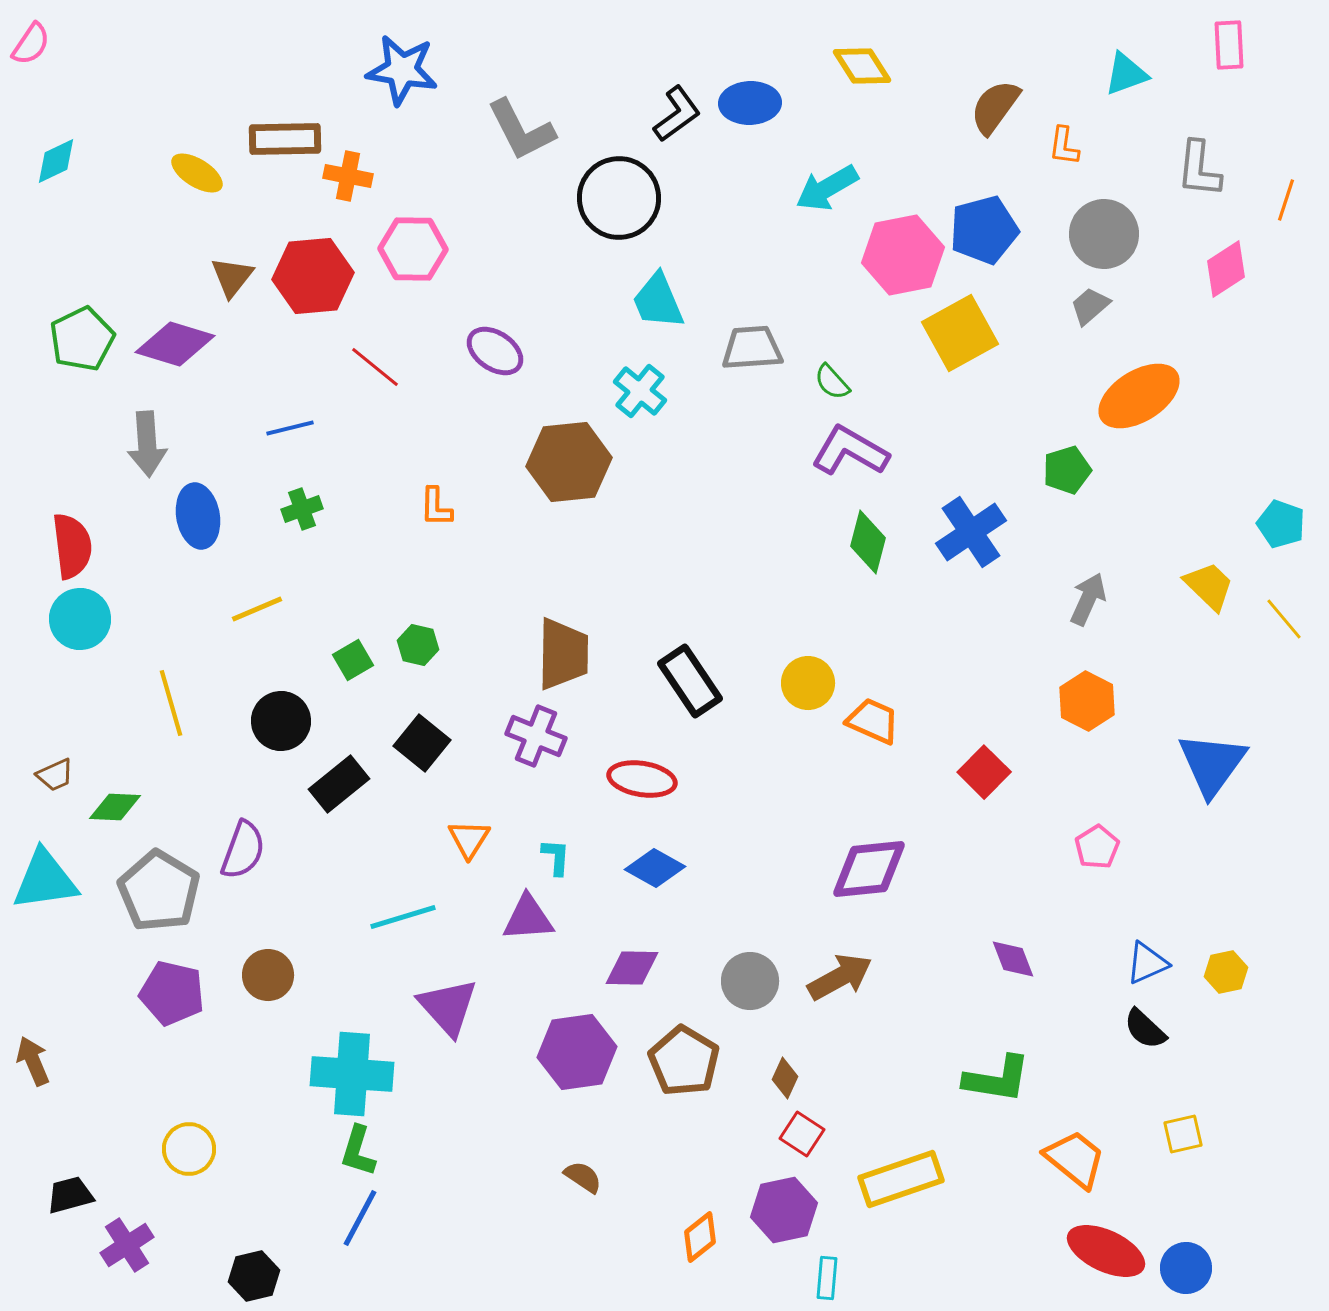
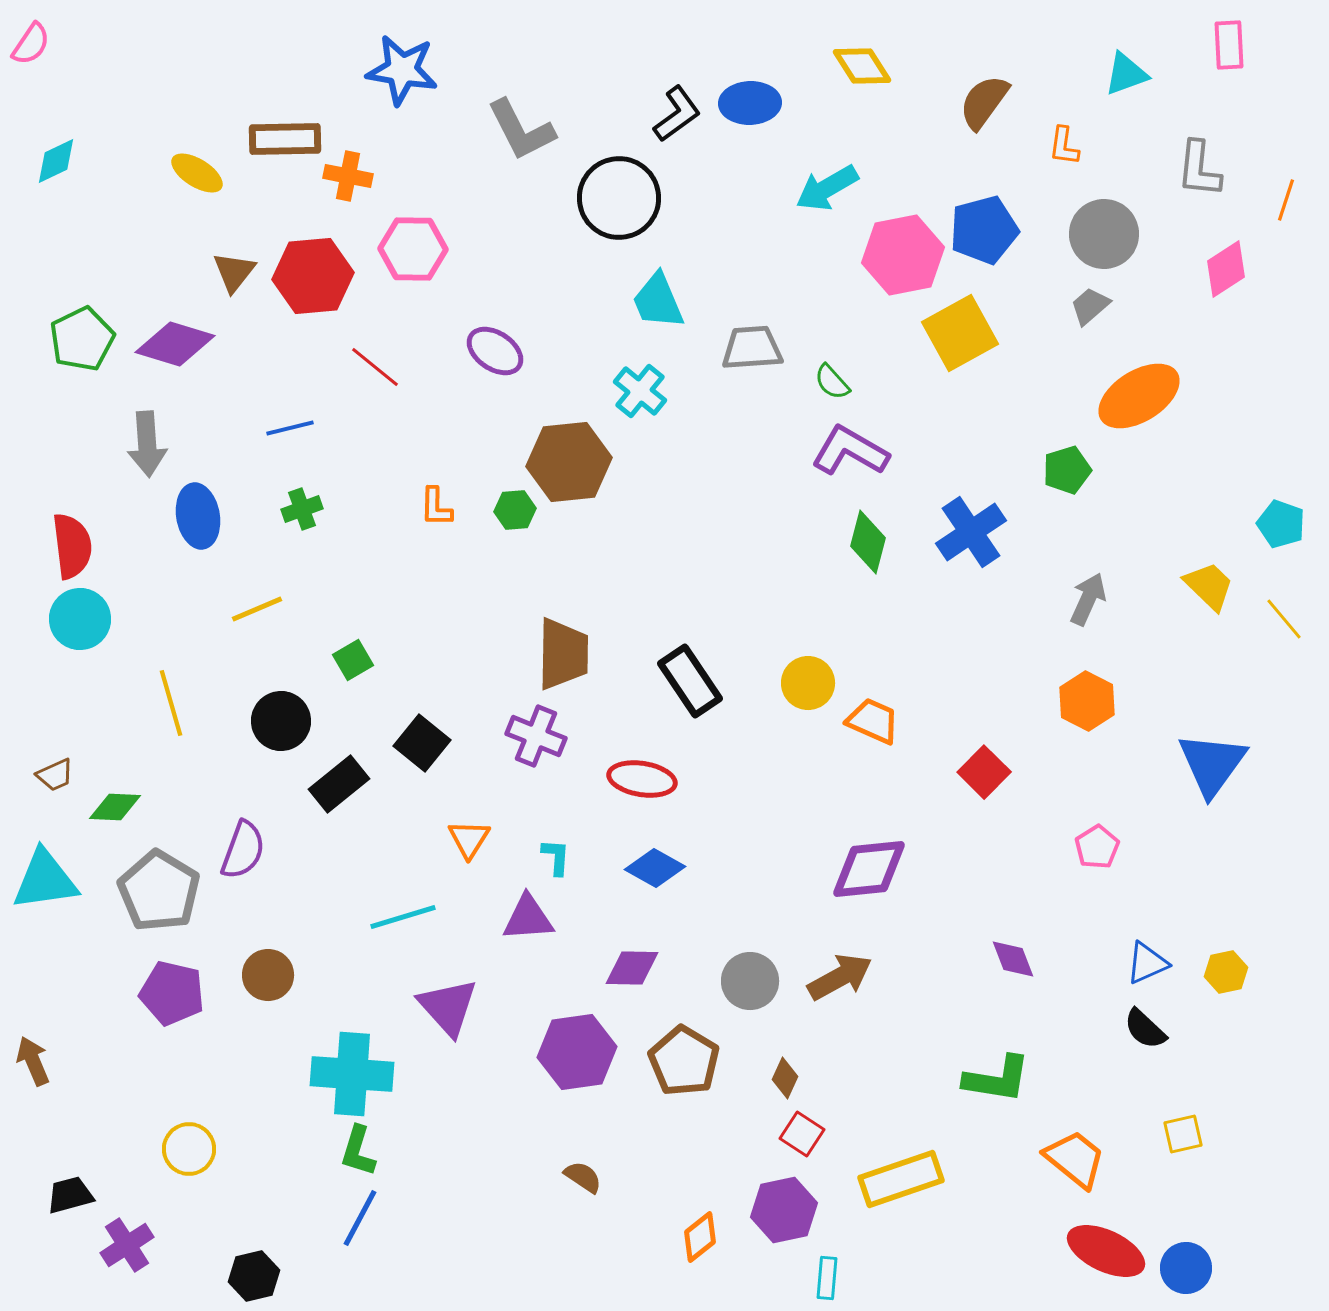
brown semicircle at (995, 107): moved 11 px left, 5 px up
brown triangle at (232, 277): moved 2 px right, 5 px up
green hexagon at (418, 645): moved 97 px right, 135 px up; rotated 18 degrees counterclockwise
